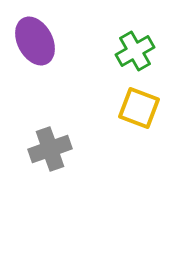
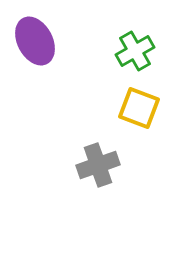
gray cross: moved 48 px right, 16 px down
